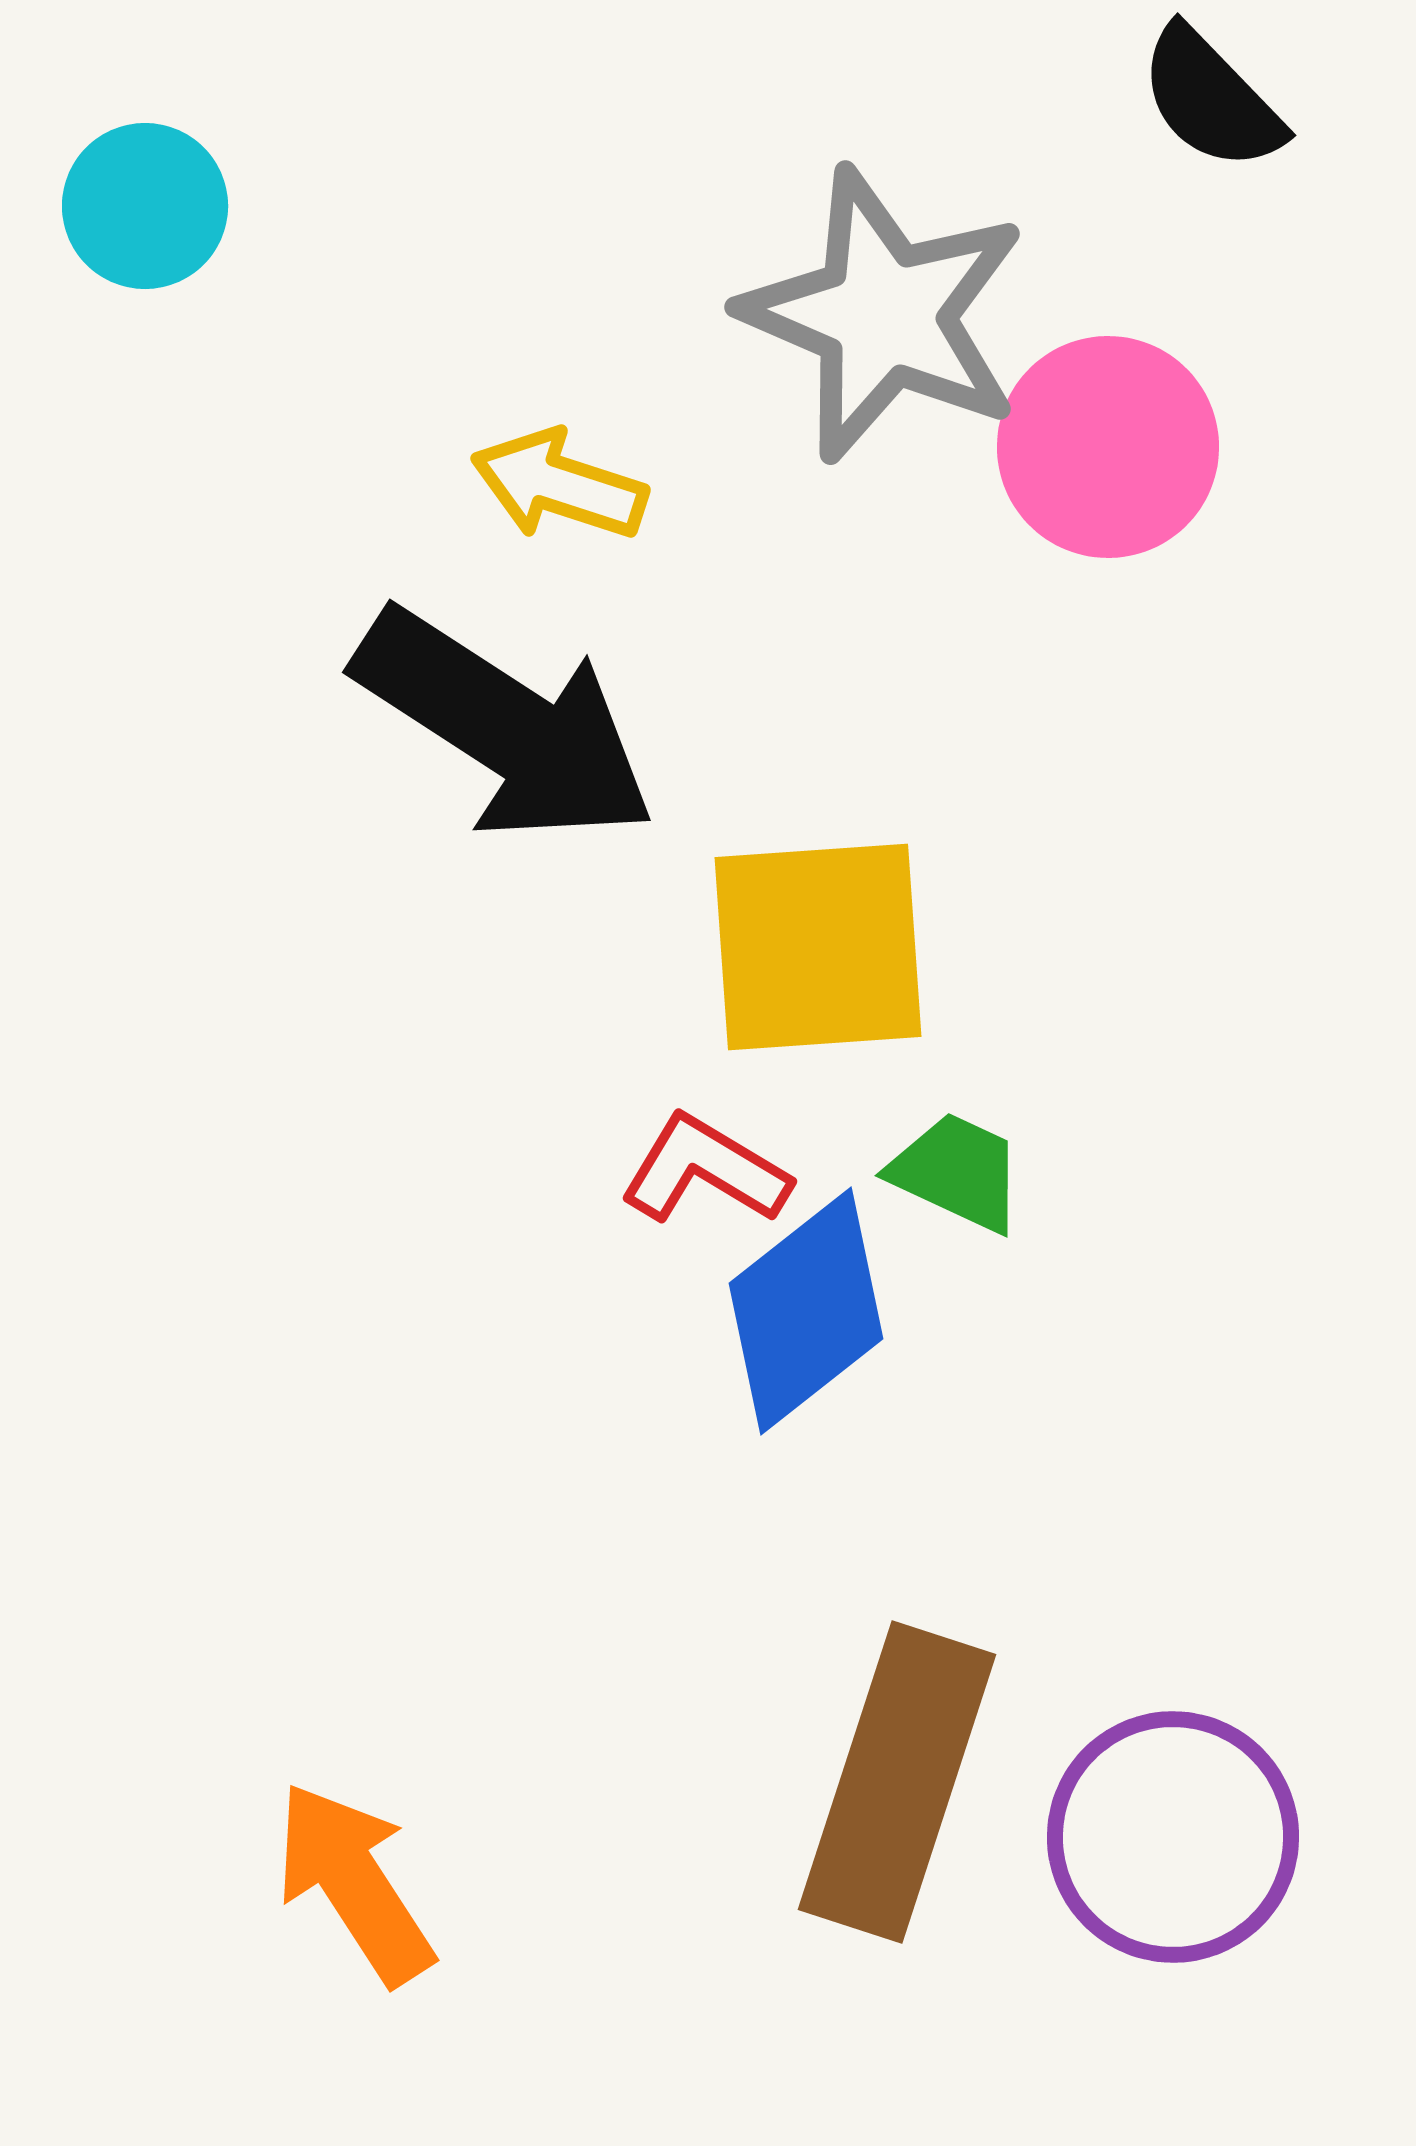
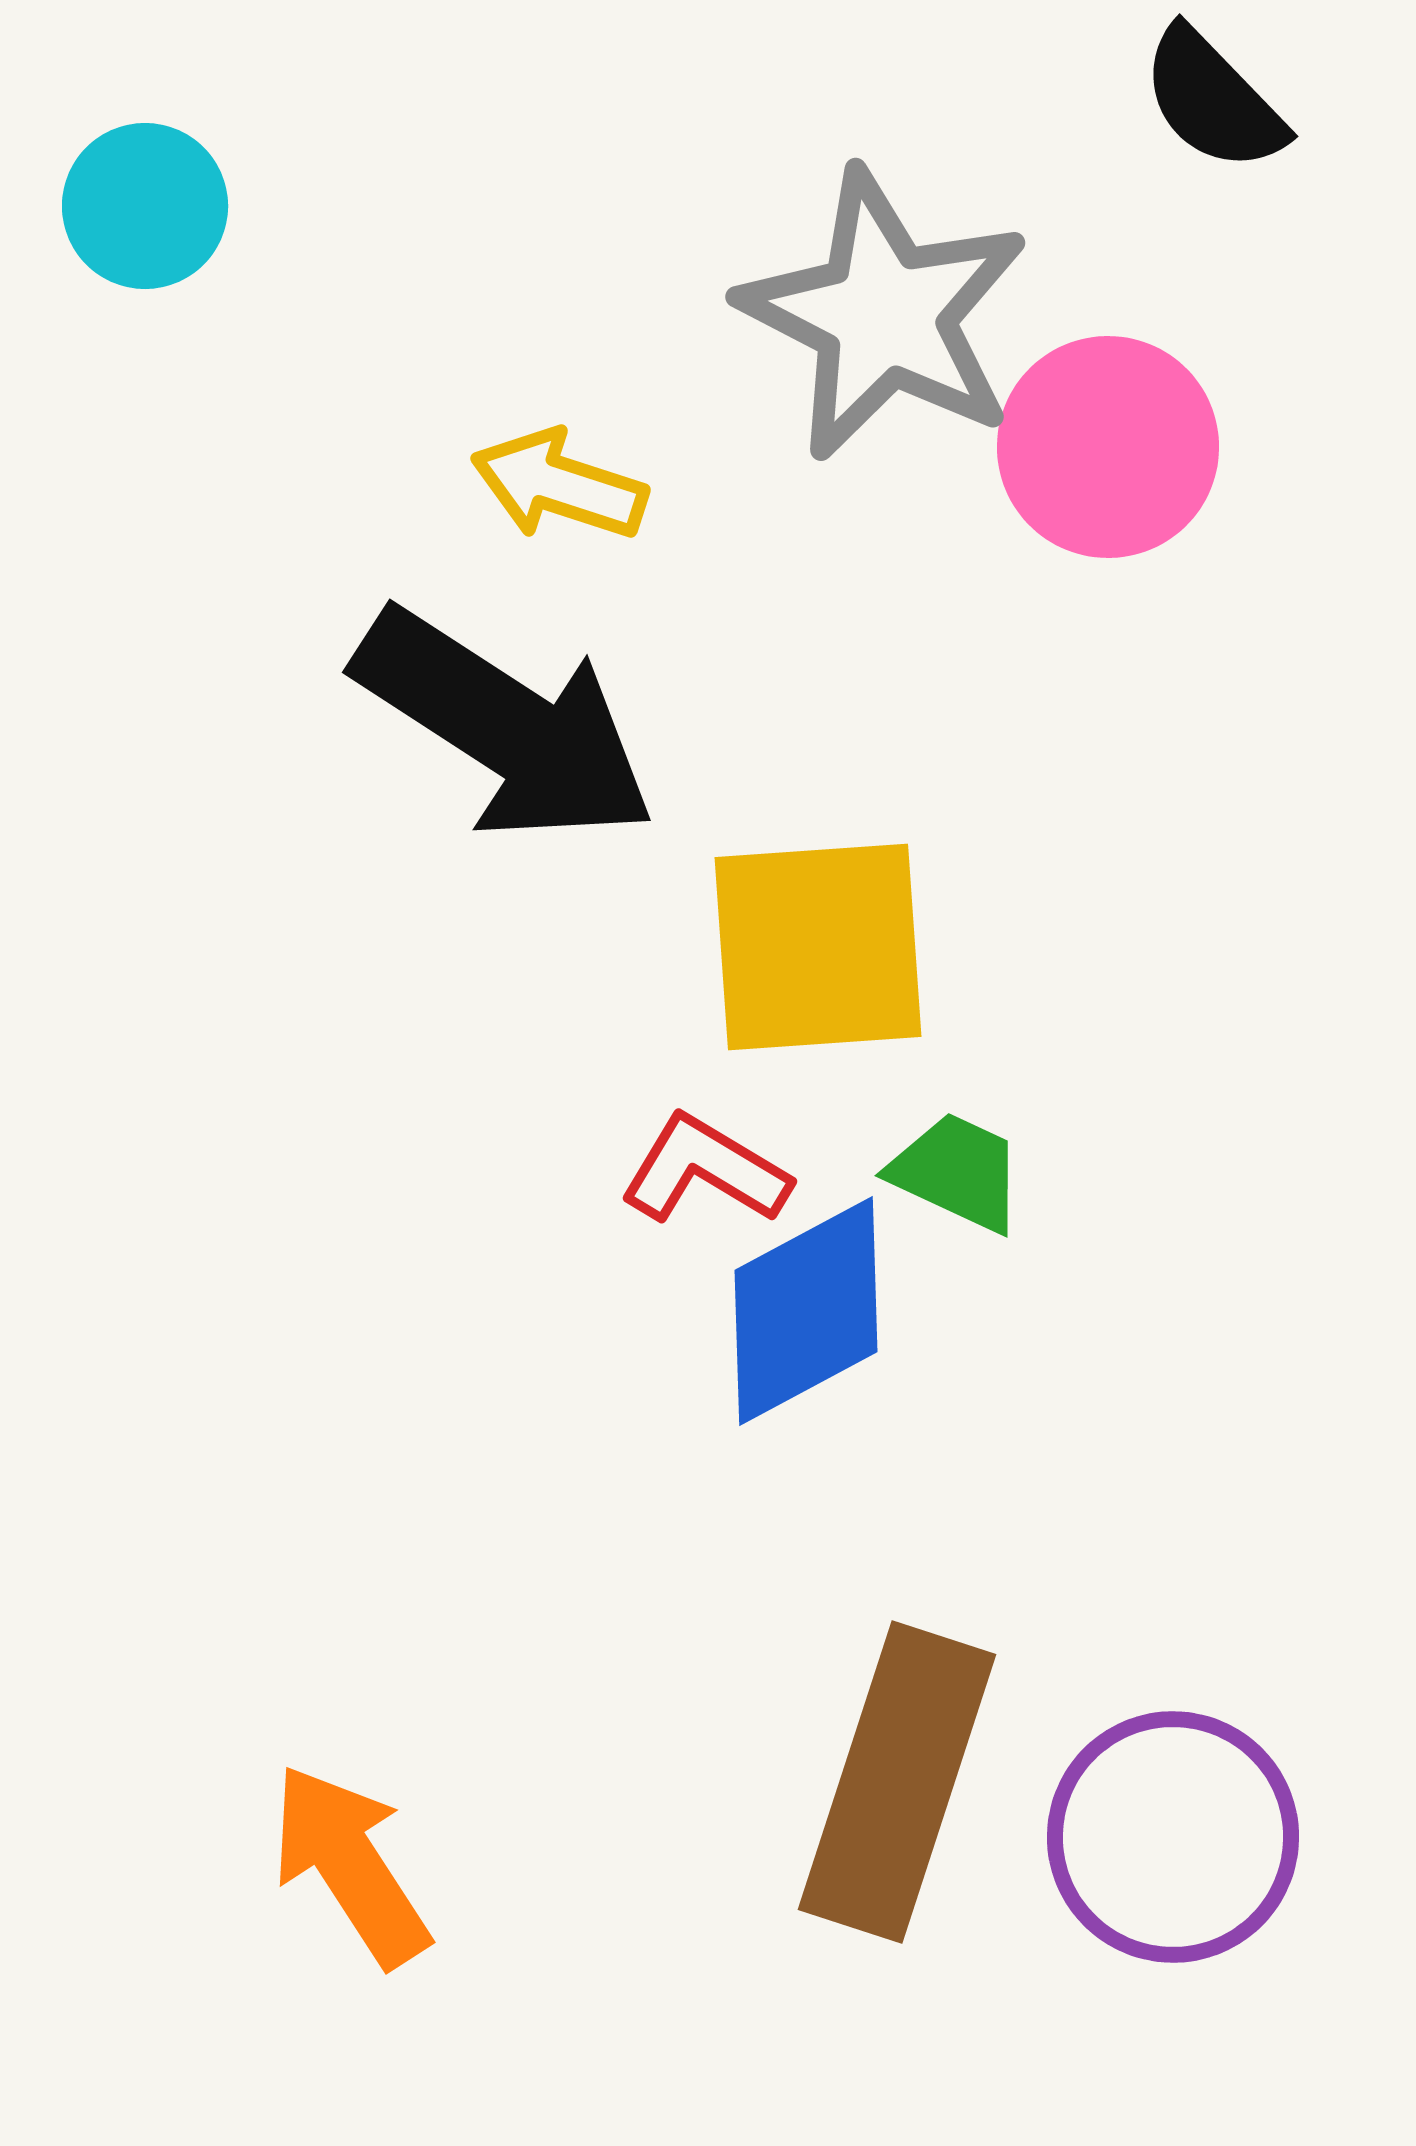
black semicircle: moved 2 px right, 1 px down
gray star: rotated 4 degrees clockwise
blue diamond: rotated 10 degrees clockwise
orange arrow: moved 4 px left, 18 px up
